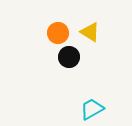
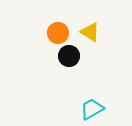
black circle: moved 1 px up
